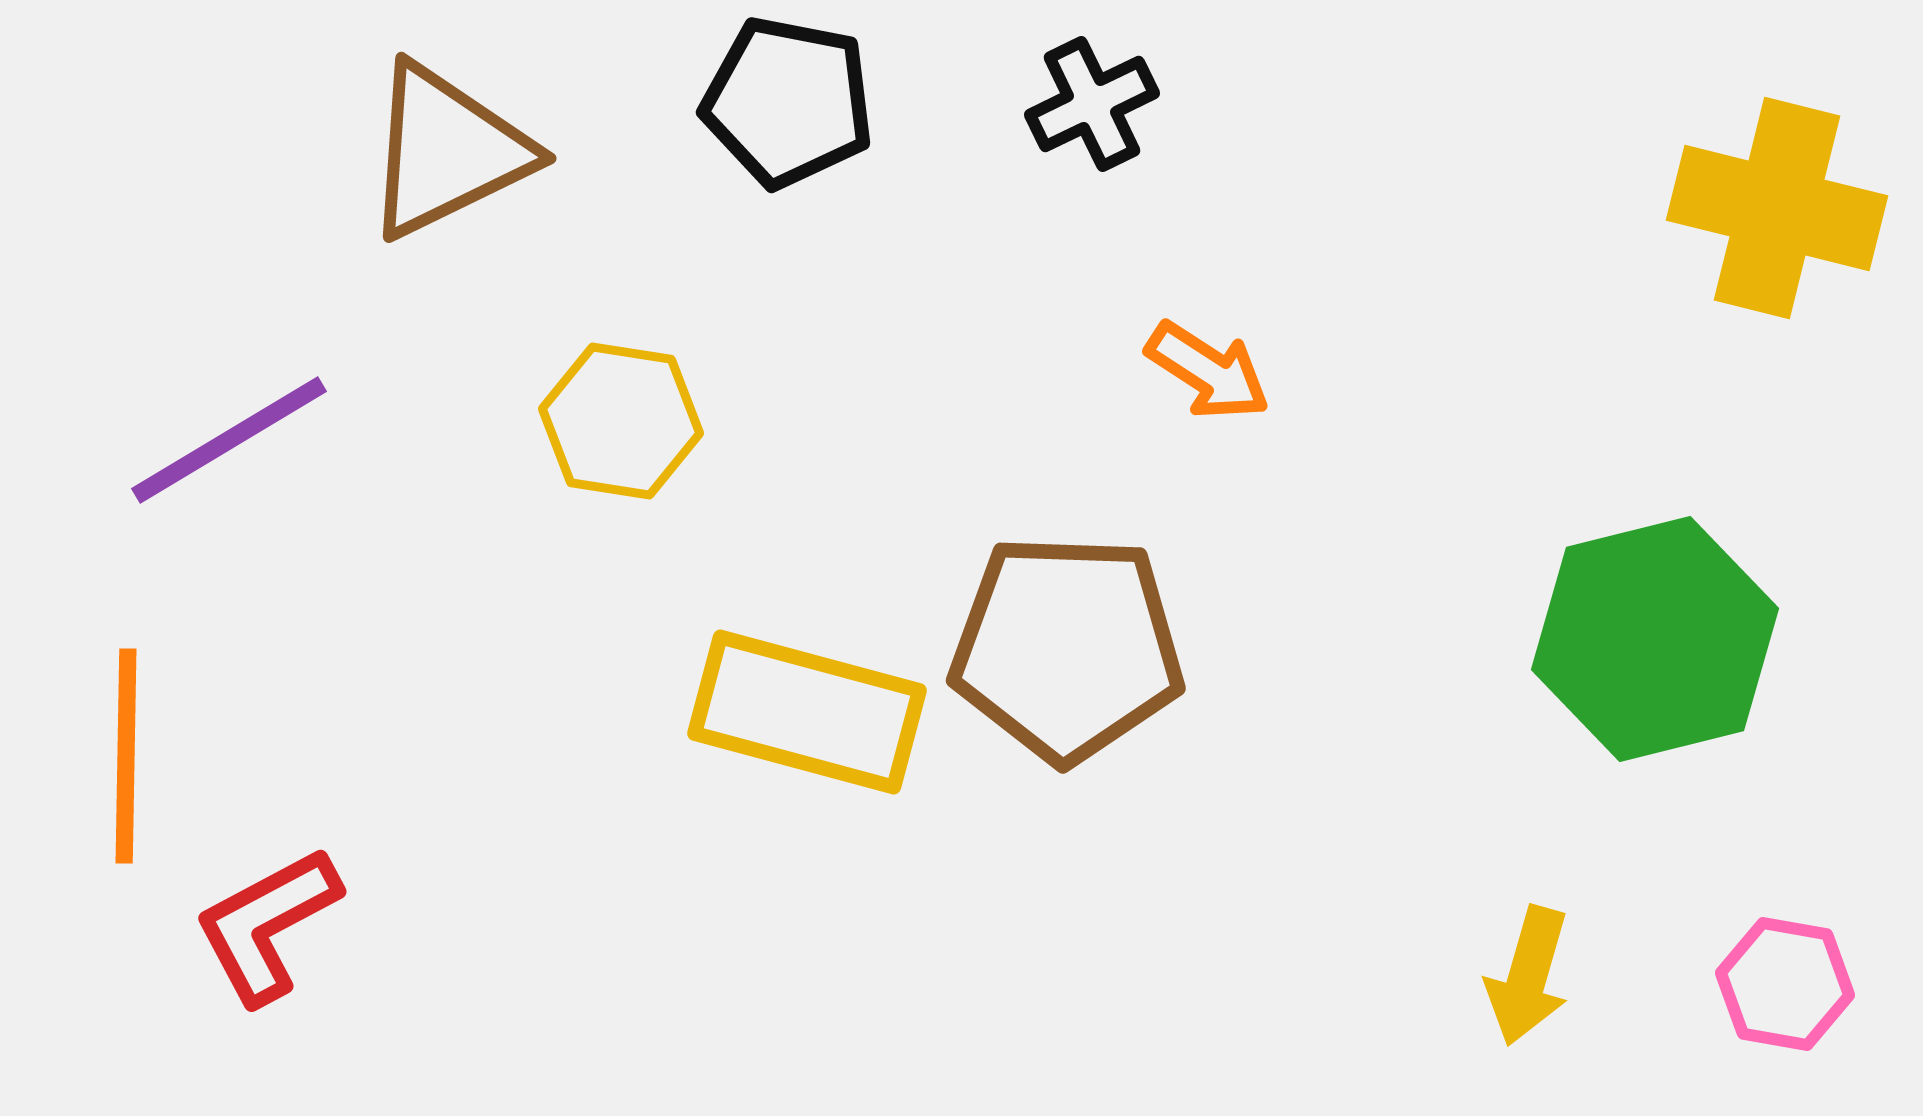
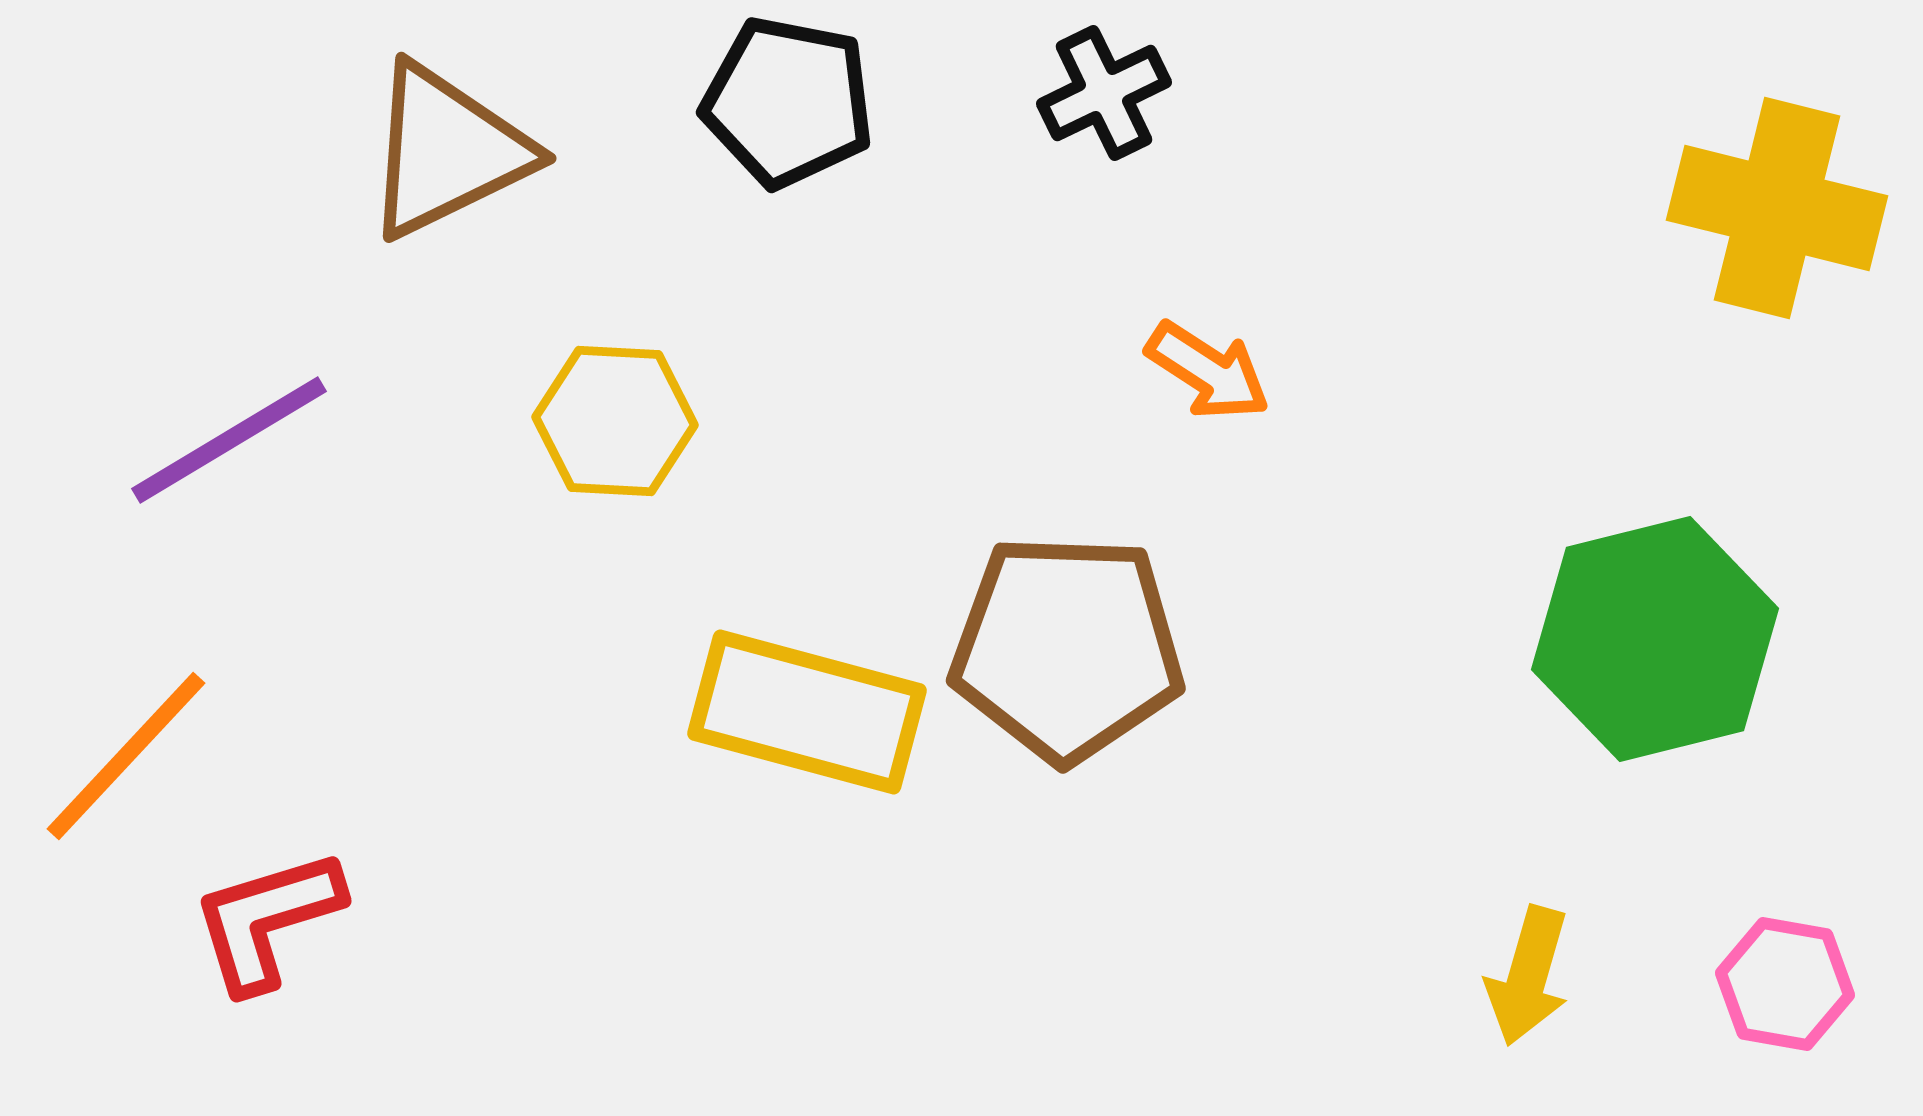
black cross: moved 12 px right, 11 px up
yellow hexagon: moved 6 px left; rotated 6 degrees counterclockwise
orange line: rotated 42 degrees clockwise
red L-shape: moved 5 px up; rotated 11 degrees clockwise
